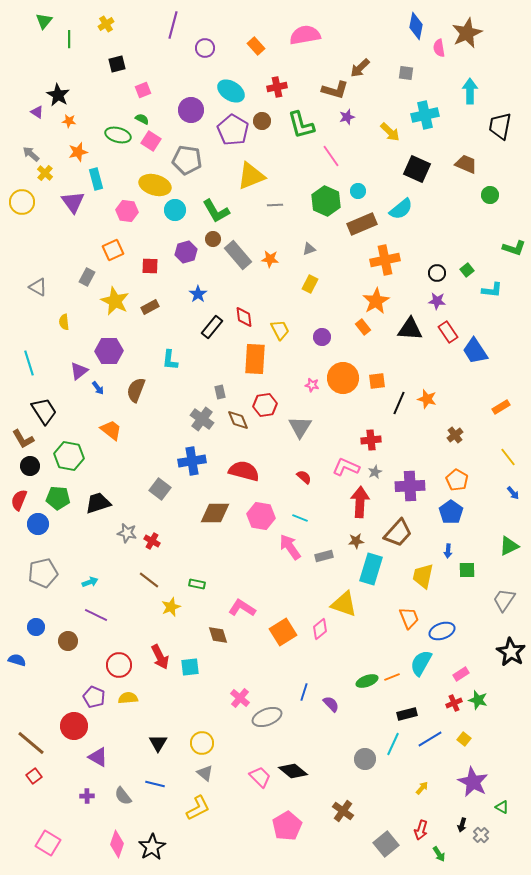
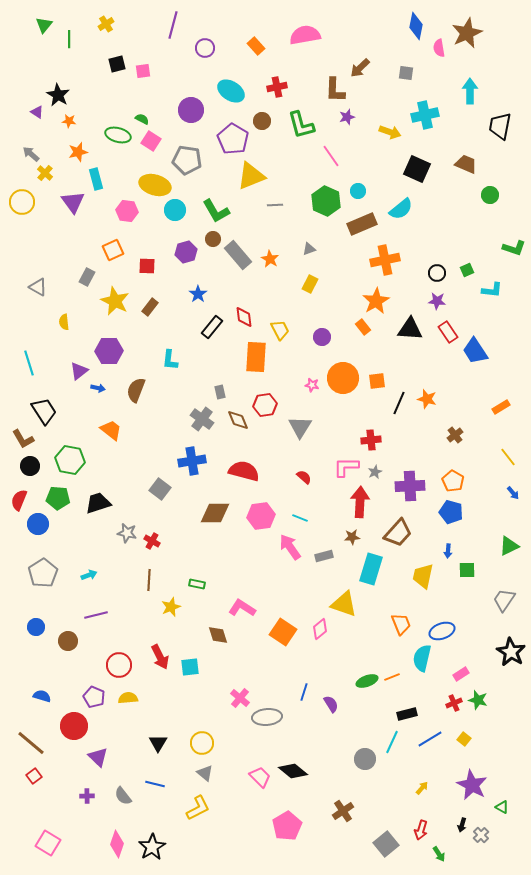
green triangle at (44, 21): moved 4 px down
pink square at (143, 90): moved 19 px up; rotated 14 degrees clockwise
brown L-shape at (335, 90): rotated 76 degrees clockwise
purple pentagon at (233, 130): moved 9 px down
yellow arrow at (390, 132): rotated 25 degrees counterclockwise
orange star at (270, 259): rotated 24 degrees clockwise
red square at (150, 266): moved 3 px left
green square at (467, 270): rotated 16 degrees clockwise
brown rectangle at (150, 307): rotated 24 degrees counterclockwise
orange rectangle at (255, 359): moved 1 px right, 2 px up
blue arrow at (98, 388): rotated 40 degrees counterclockwise
green hexagon at (69, 456): moved 1 px right, 4 px down
pink L-shape at (346, 467): rotated 24 degrees counterclockwise
orange pentagon at (457, 480): moved 4 px left, 1 px down
blue pentagon at (451, 512): rotated 20 degrees counterclockwise
pink hexagon at (261, 516): rotated 16 degrees counterclockwise
brown star at (356, 541): moved 4 px left, 4 px up
gray pentagon at (43, 573): rotated 20 degrees counterclockwise
brown line at (149, 580): rotated 55 degrees clockwise
cyan arrow at (90, 582): moved 1 px left, 7 px up
purple line at (96, 615): rotated 40 degrees counterclockwise
orange trapezoid at (409, 618): moved 8 px left, 6 px down
orange square at (283, 632): rotated 24 degrees counterclockwise
blue semicircle at (17, 660): moved 25 px right, 36 px down
cyan semicircle at (421, 663): moved 1 px right, 5 px up; rotated 16 degrees counterclockwise
purple semicircle at (331, 704): rotated 12 degrees clockwise
gray ellipse at (267, 717): rotated 16 degrees clockwise
cyan line at (393, 744): moved 1 px left, 2 px up
purple triangle at (98, 757): rotated 15 degrees clockwise
purple star at (473, 782): moved 1 px left, 3 px down
brown cross at (343, 811): rotated 20 degrees clockwise
